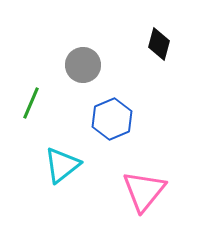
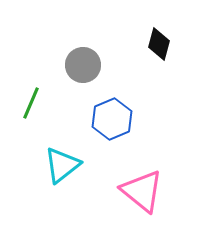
pink triangle: moved 2 px left; rotated 30 degrees counterclockwise
